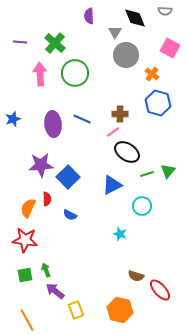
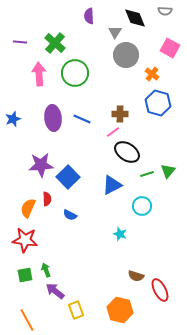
pink arrow: moved 1 px left
purple ellipse: moved 6 px up
red ellipse: rotated 15 degrees clockwise
